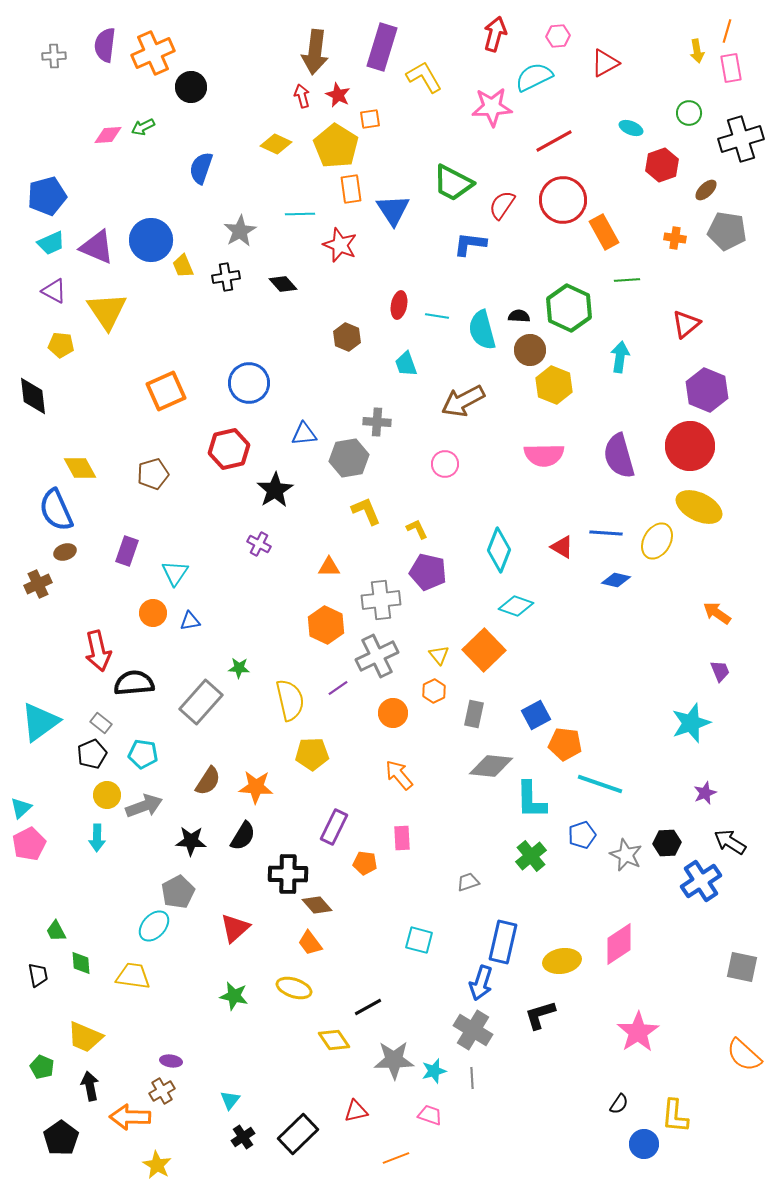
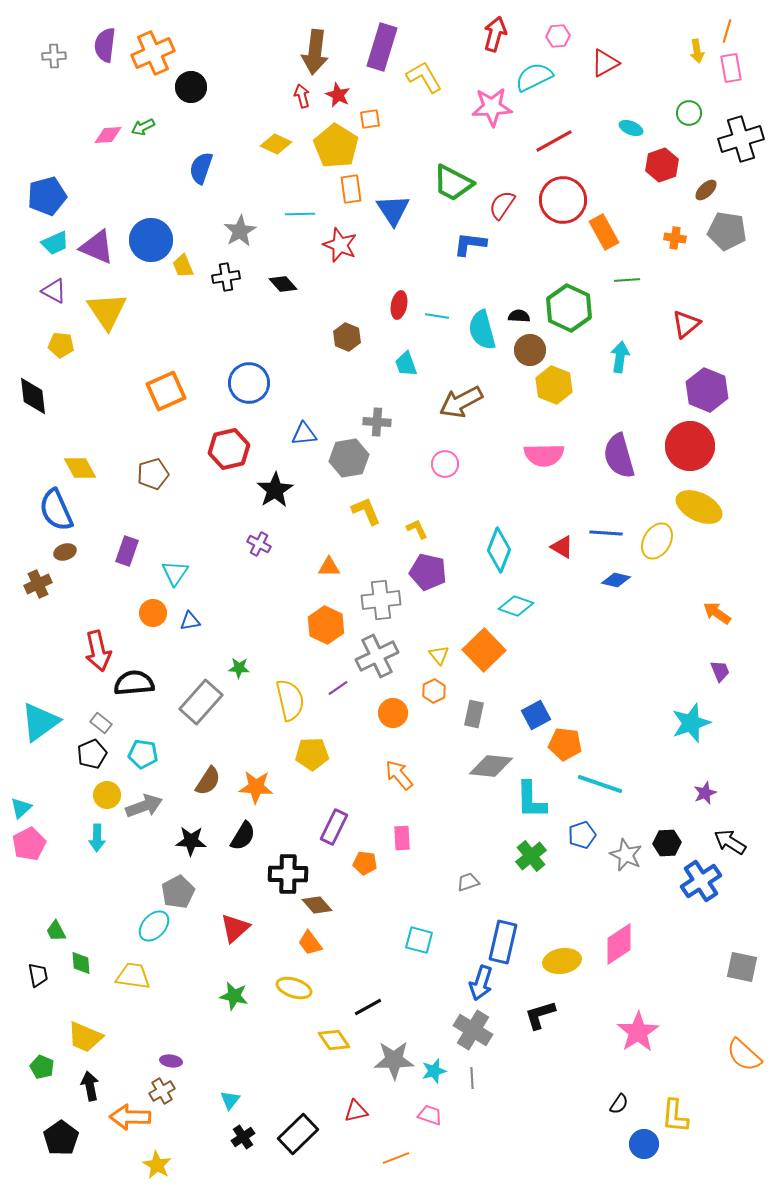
cyan trapezoid at (51, 243): moved 4 px right
brown arrow at (463, 401): moved 2 px left, 1 px down
